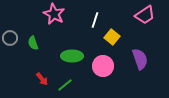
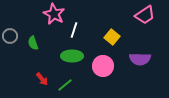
white line: moved 21 px left, 10 px down
gray circle: moved 2 px up
purple semicircle: rotated 110 degrees clockwise
